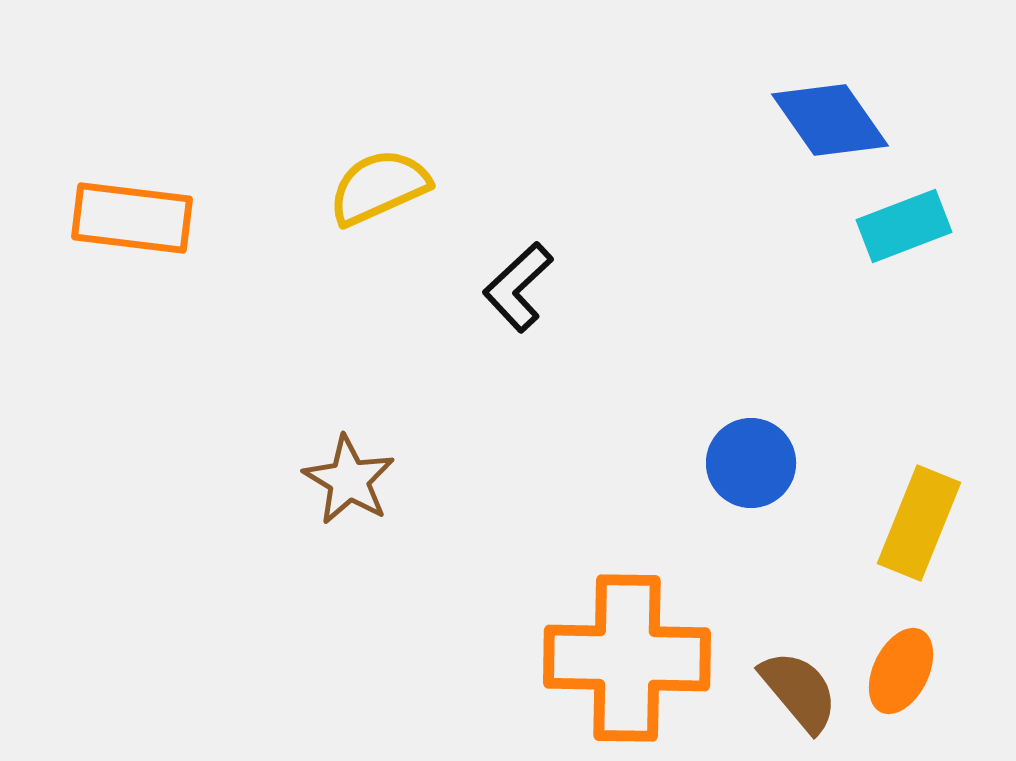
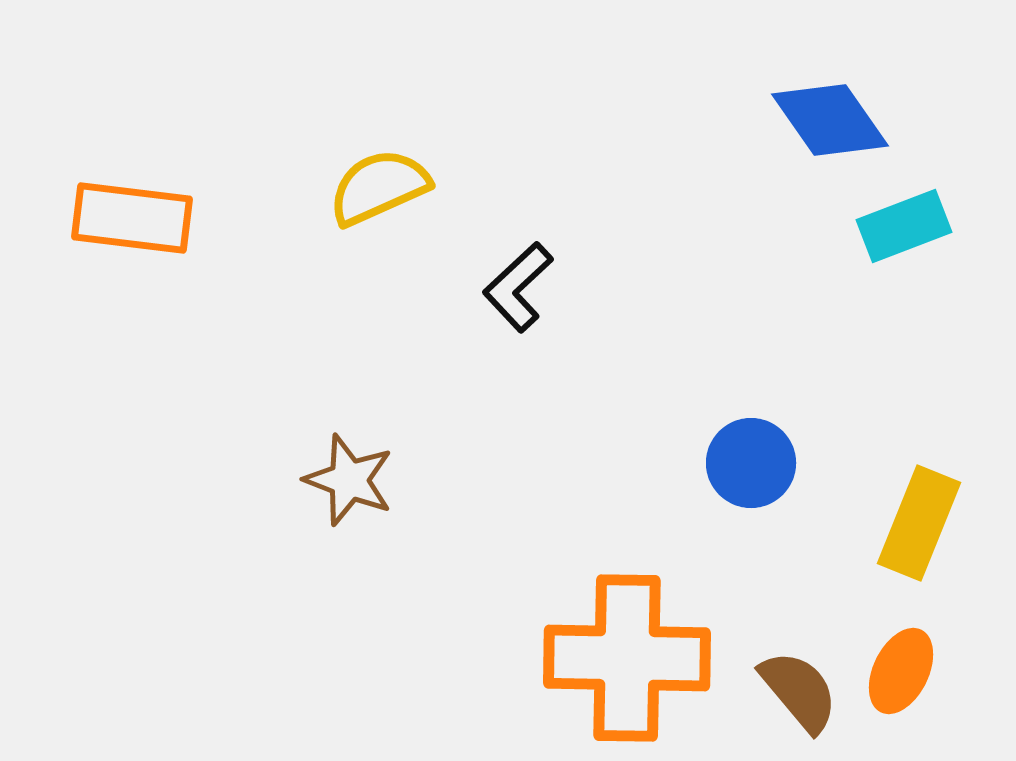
brown star: rotated 10 degrees counterclockwise
